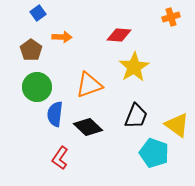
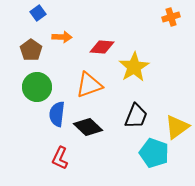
red diamond: moved 17 px left, 12 px down
blue semicircle: moved 2 px right
yellow triangle: moved 2 px down; rotated 48 degrees clockwise
red L-shape: rotated 10 degrees counterclockwise
